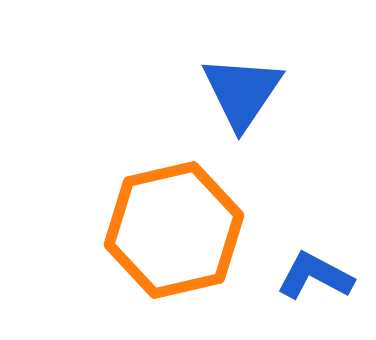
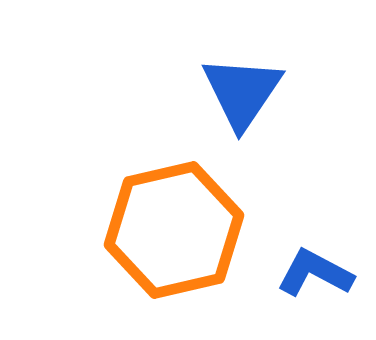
blue L-shape: moved 3 px up
